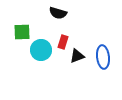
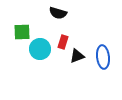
cyan circle: moved 1 px left, 1 px up
